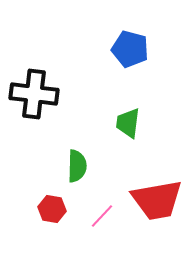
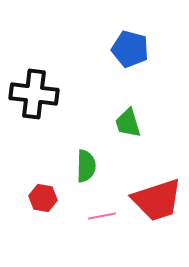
green trapezoid: rotated 24 degrees counterclockwise
green semicircle: moved 9 px right
red trapezoid: rotated 8 degrees counterclockwise
red hexagon: moved 9 px left, 11 px up
pink line: rotated 36 degrees clockwise
